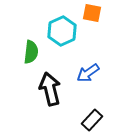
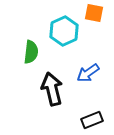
orange square: moved 2 px right
cyan hexagon: moved 2 px right
black arrow: moved 2 px right
black rectangle: rotated 25 degrees clockwise
